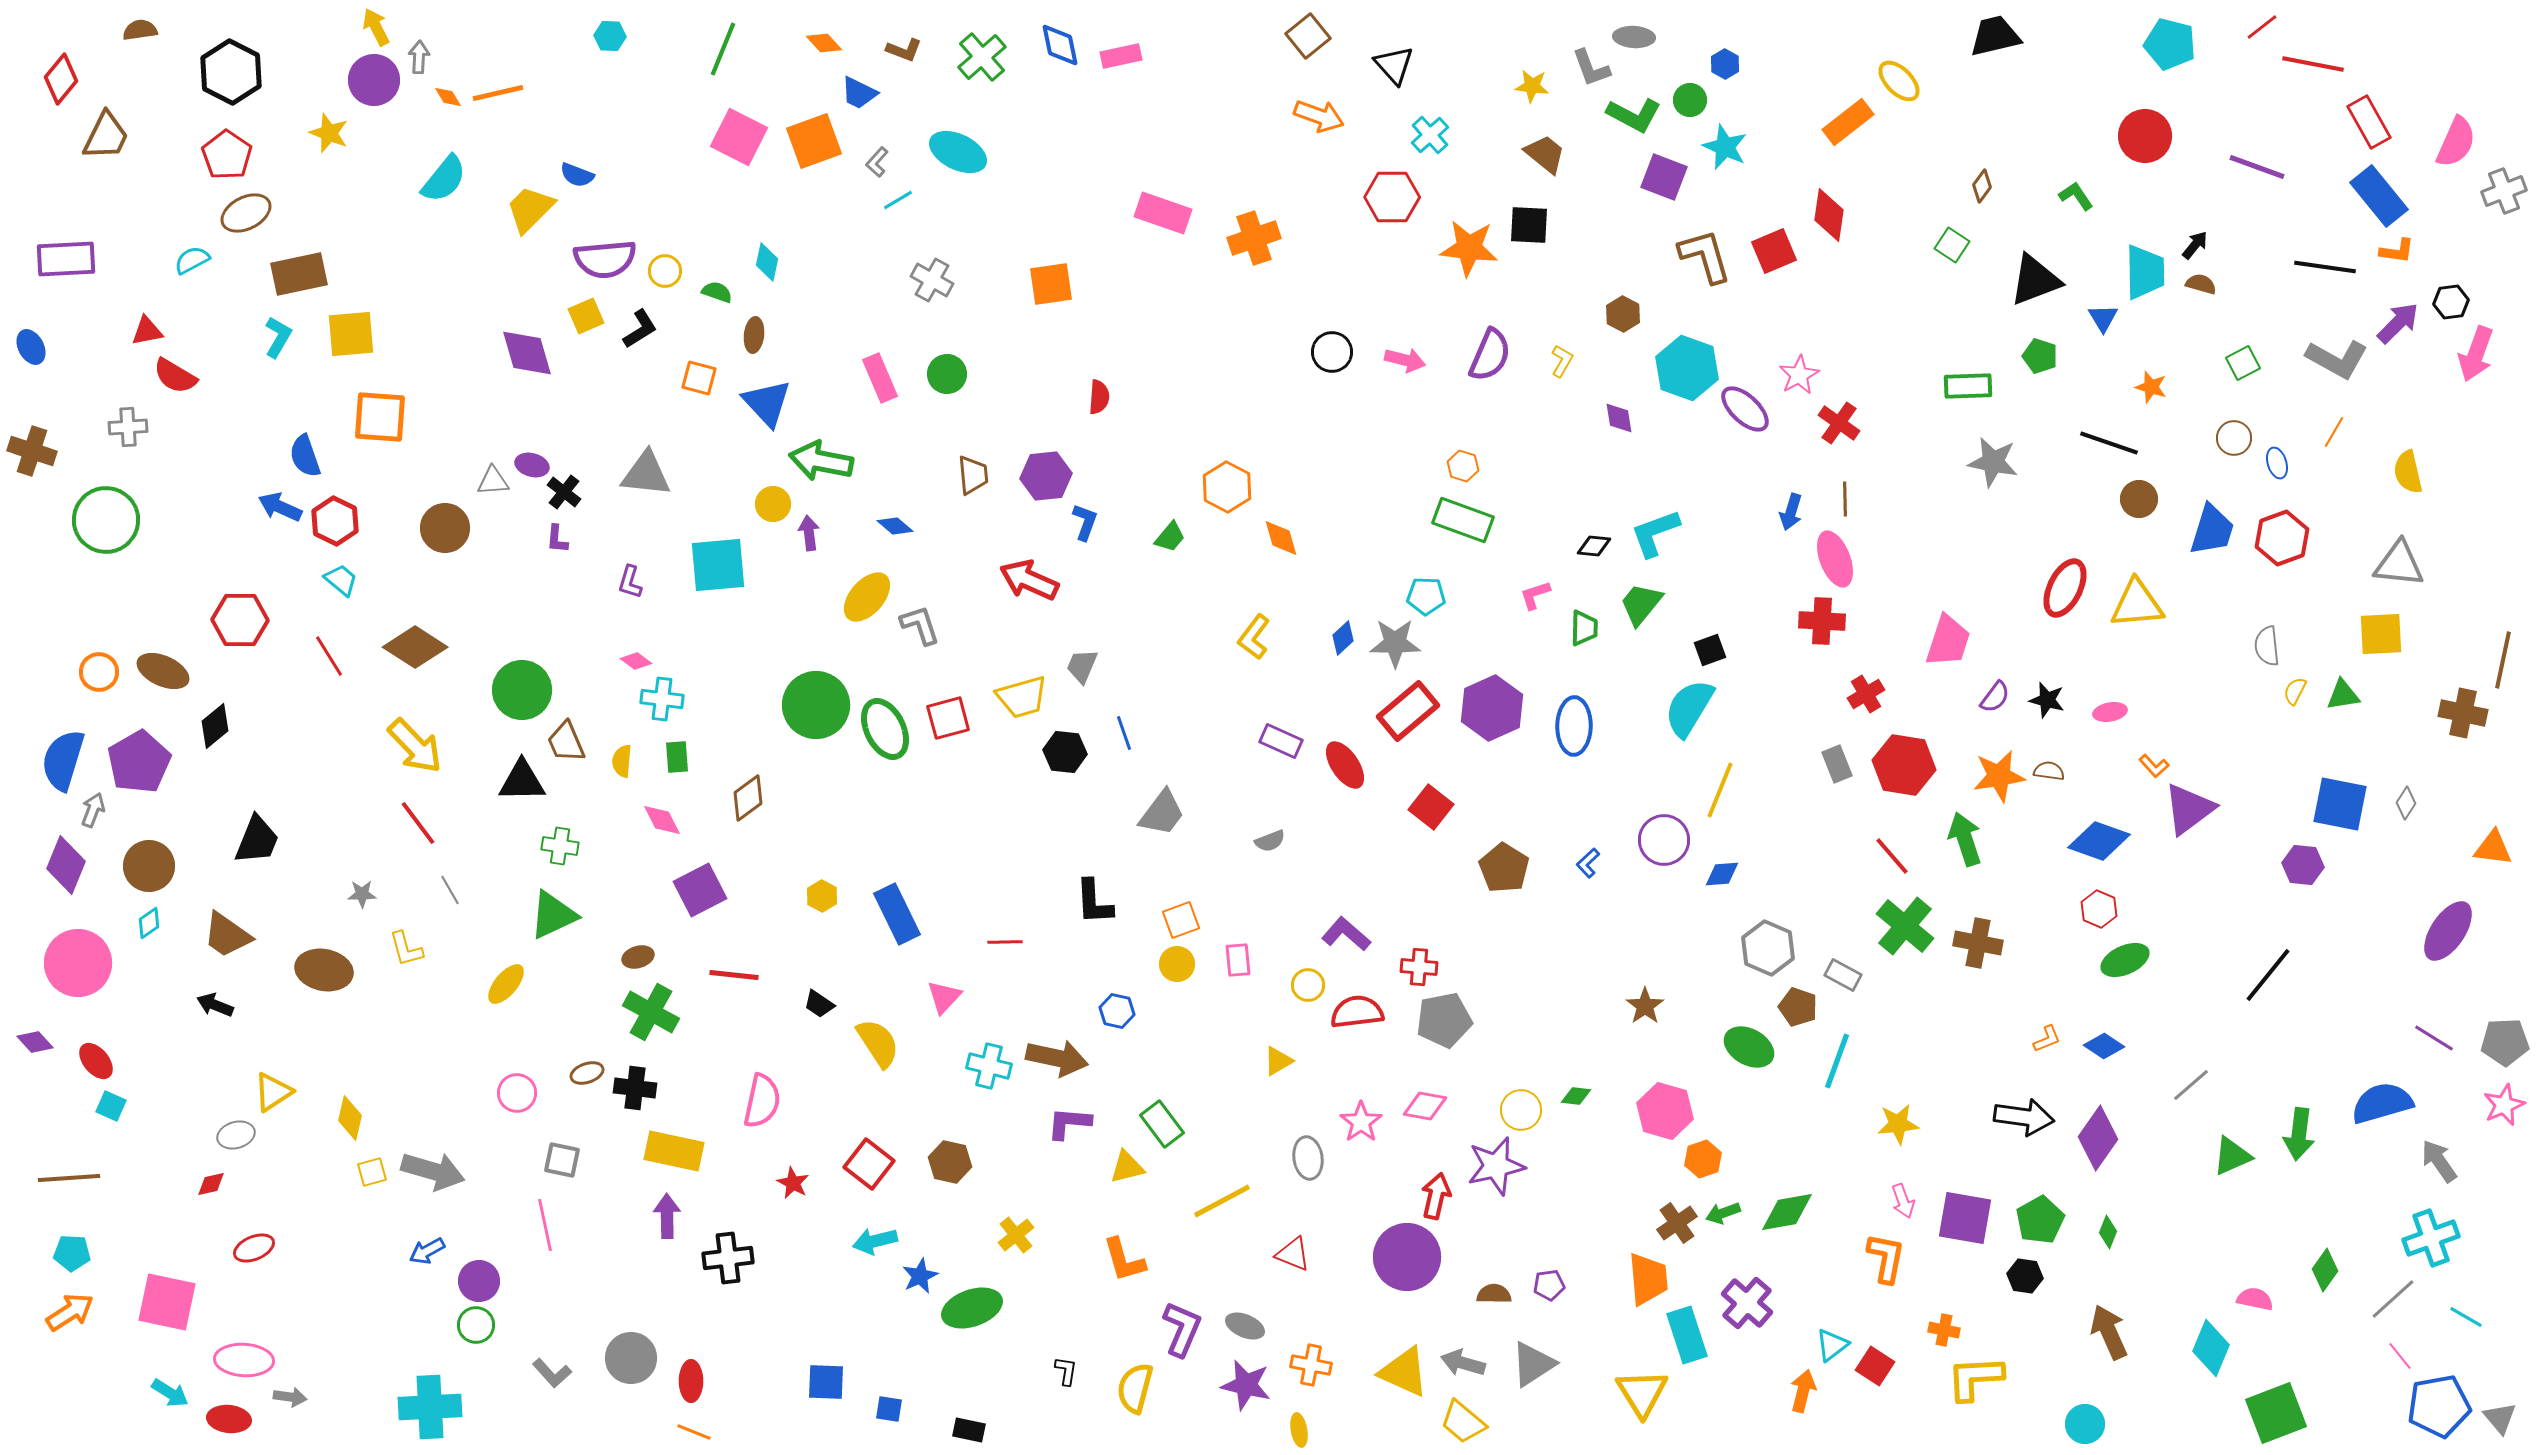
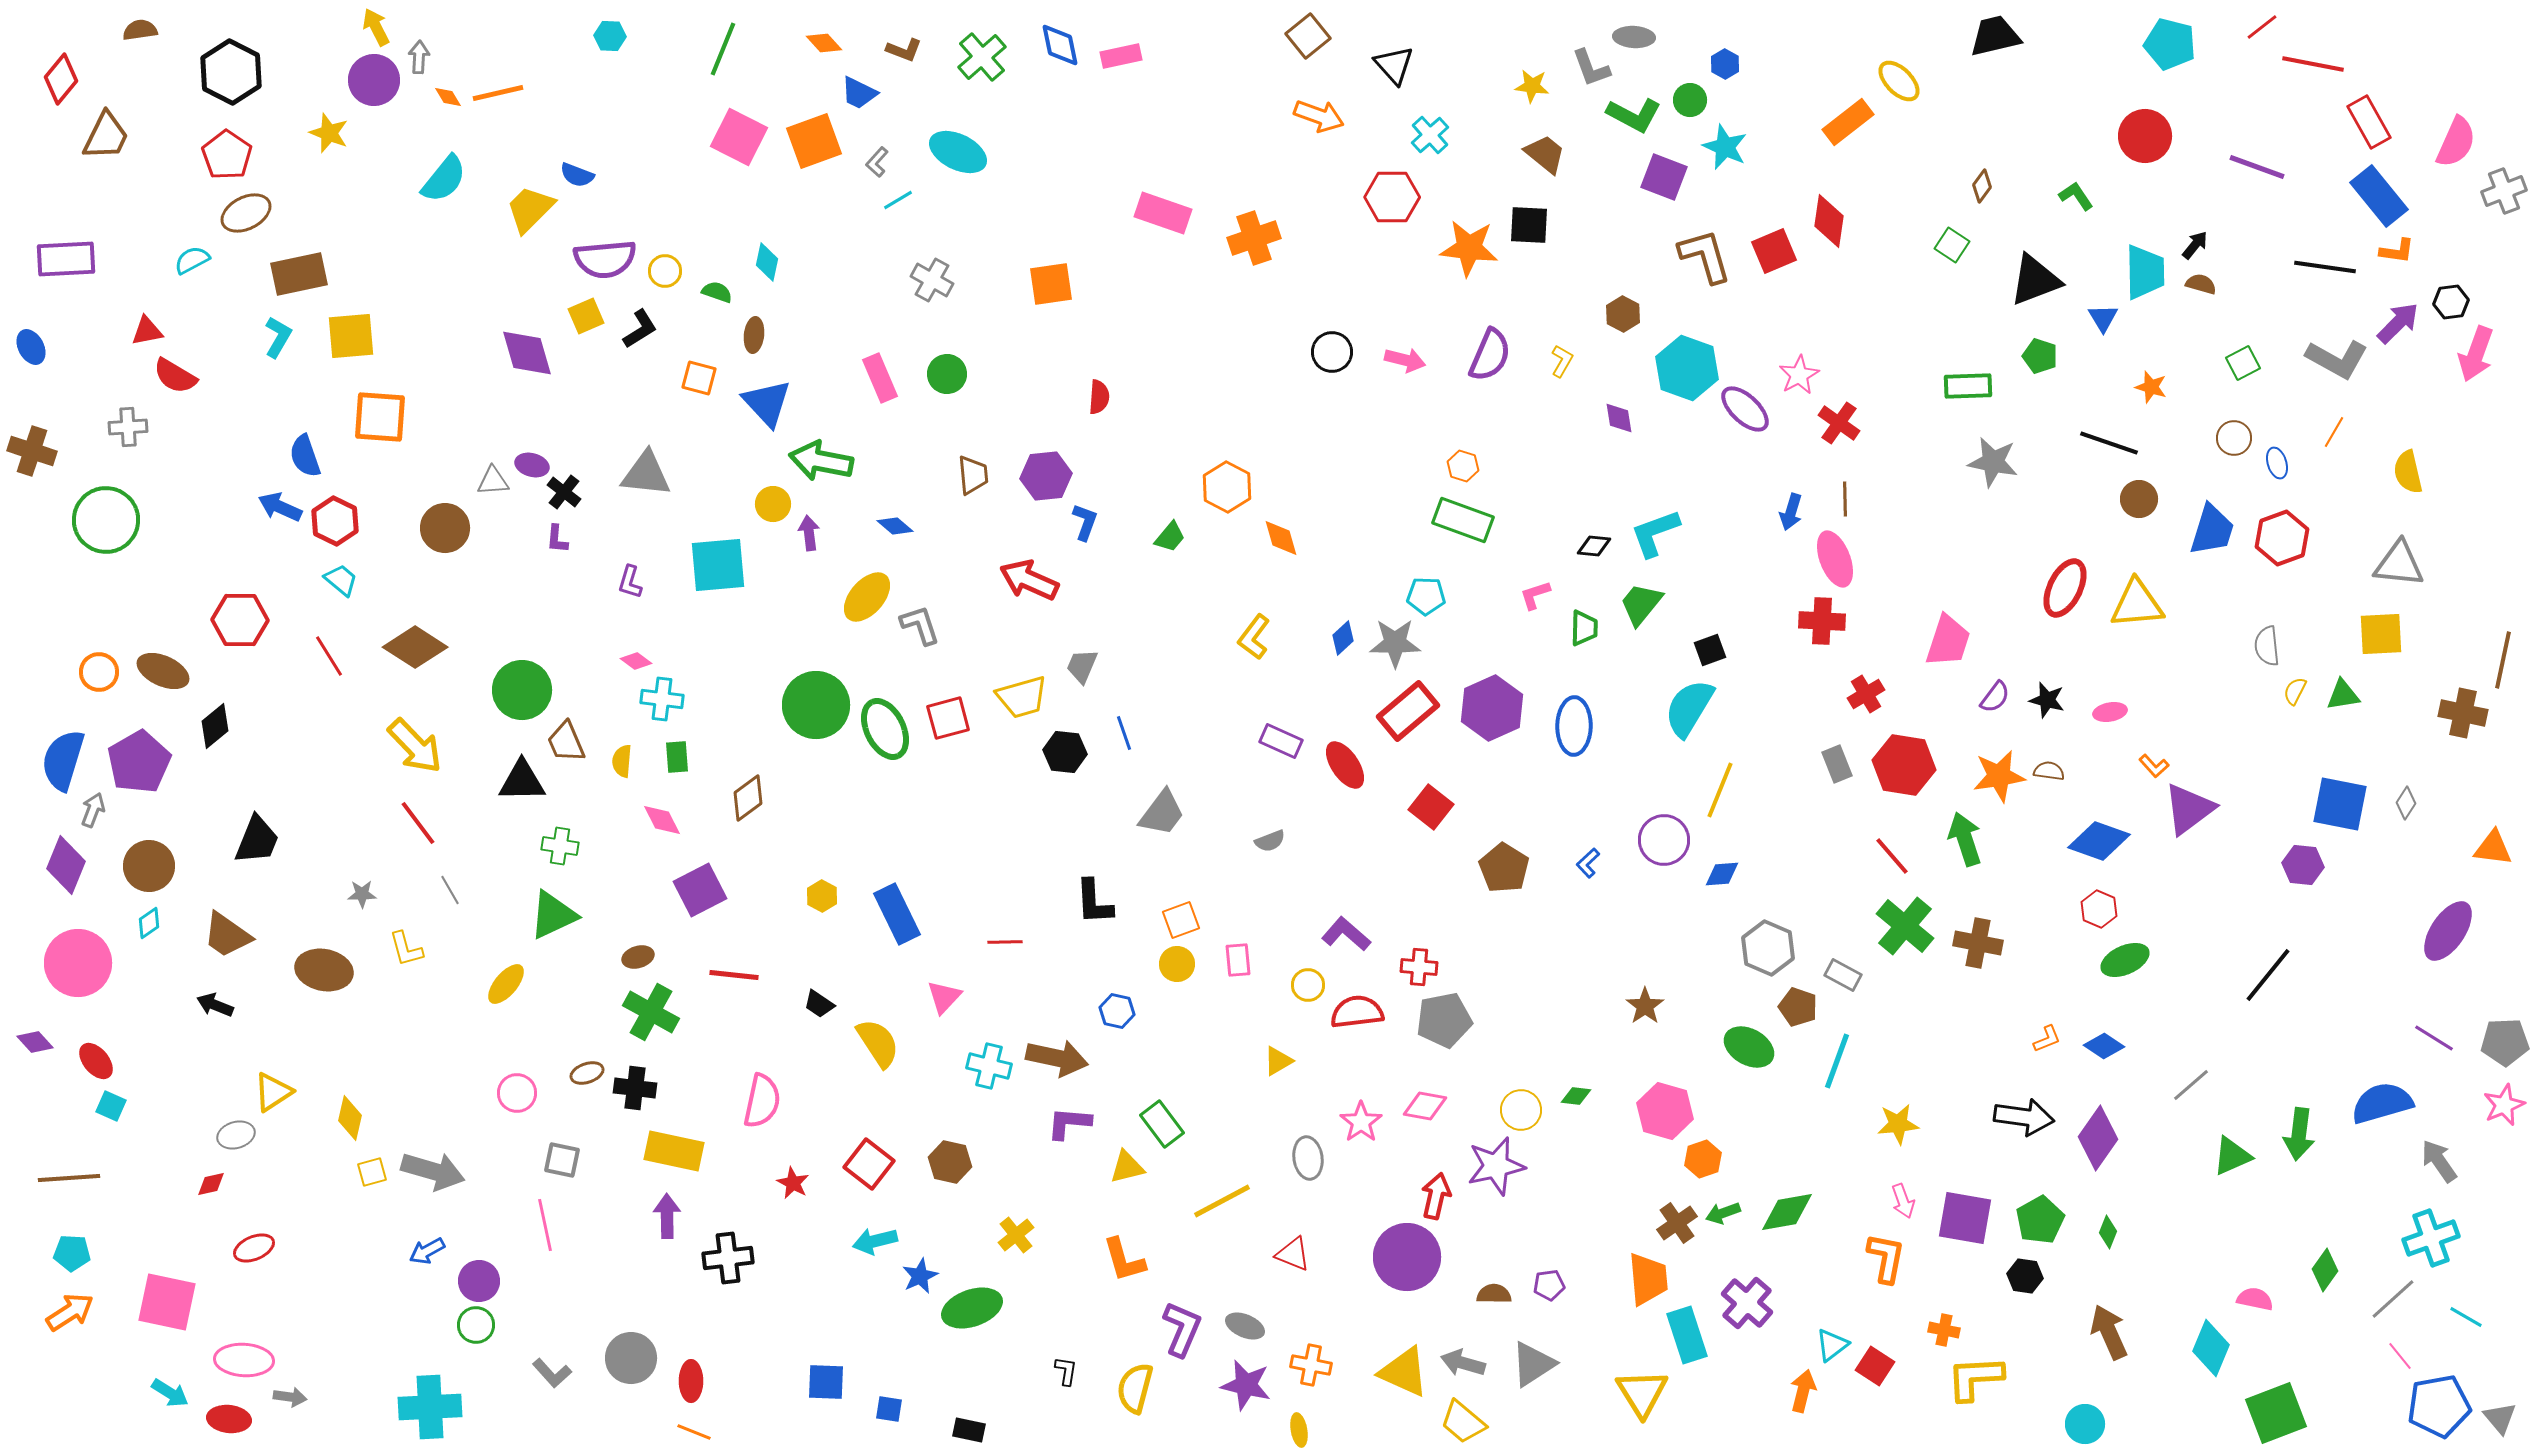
red diamond at (1829, 215): moved 6 px down
yellow square at (351, 334): moved 2 px down
